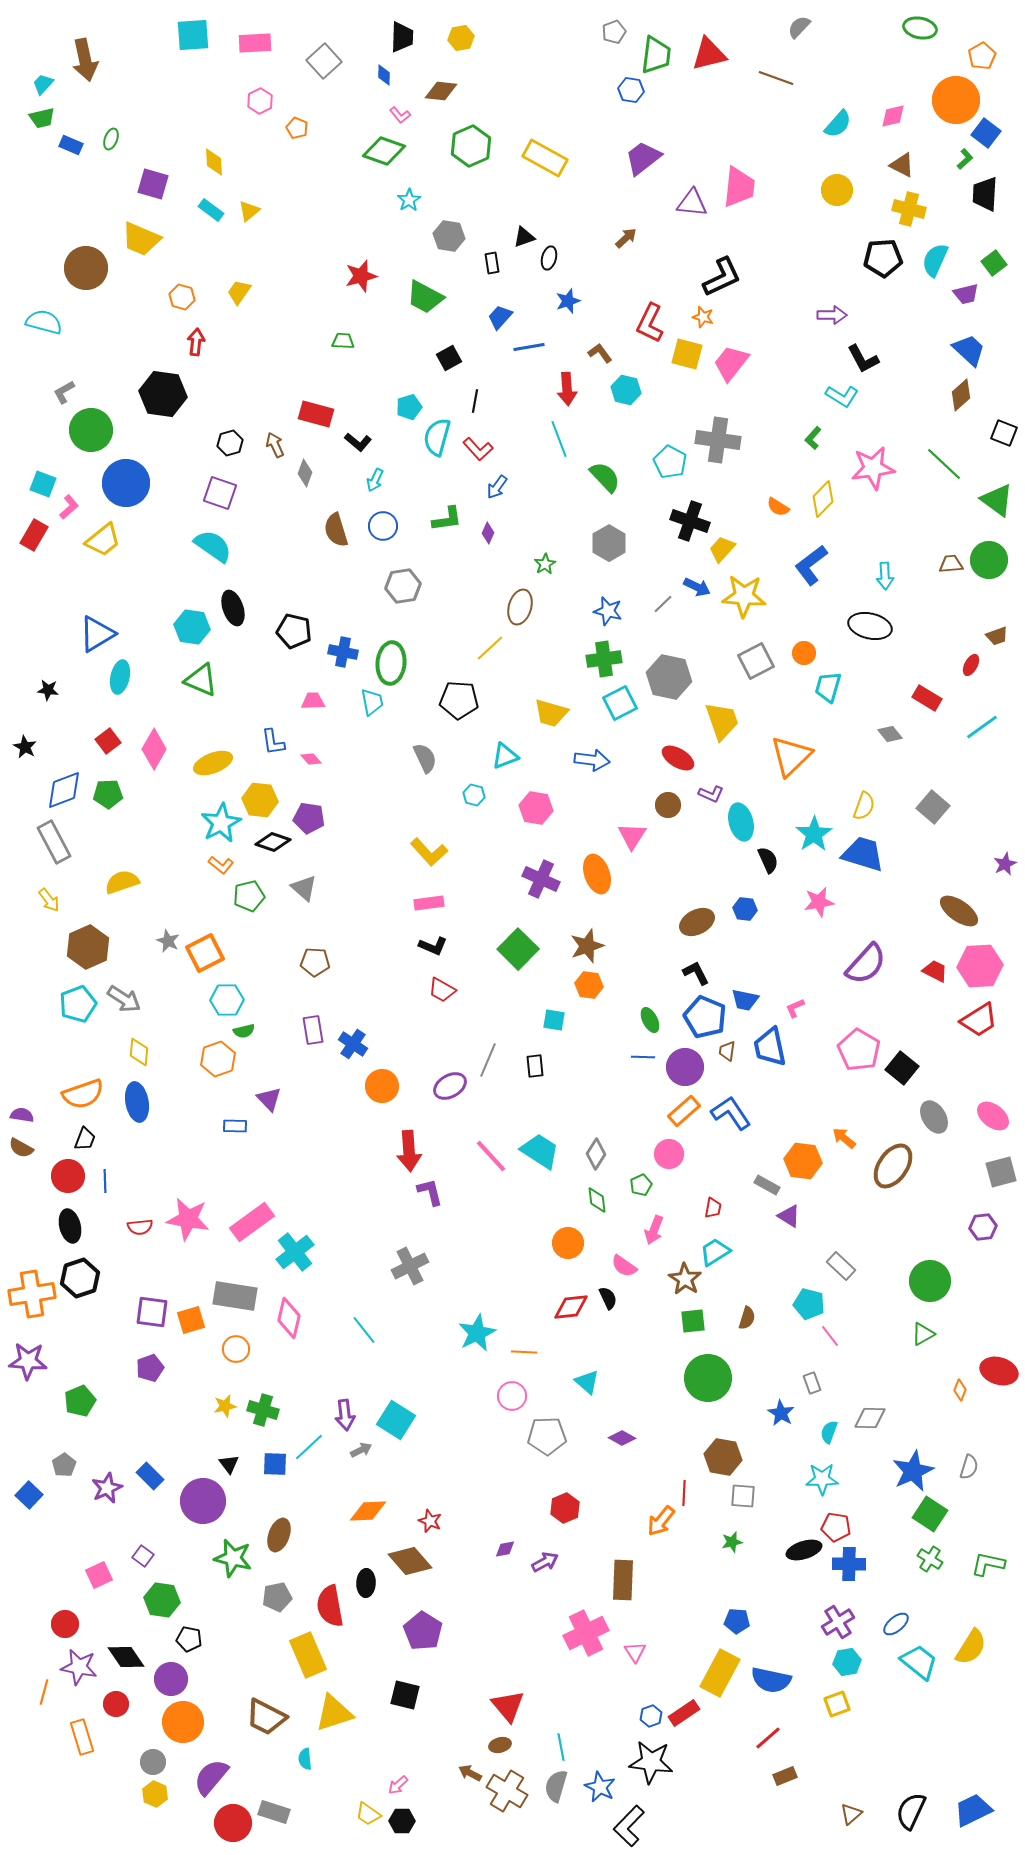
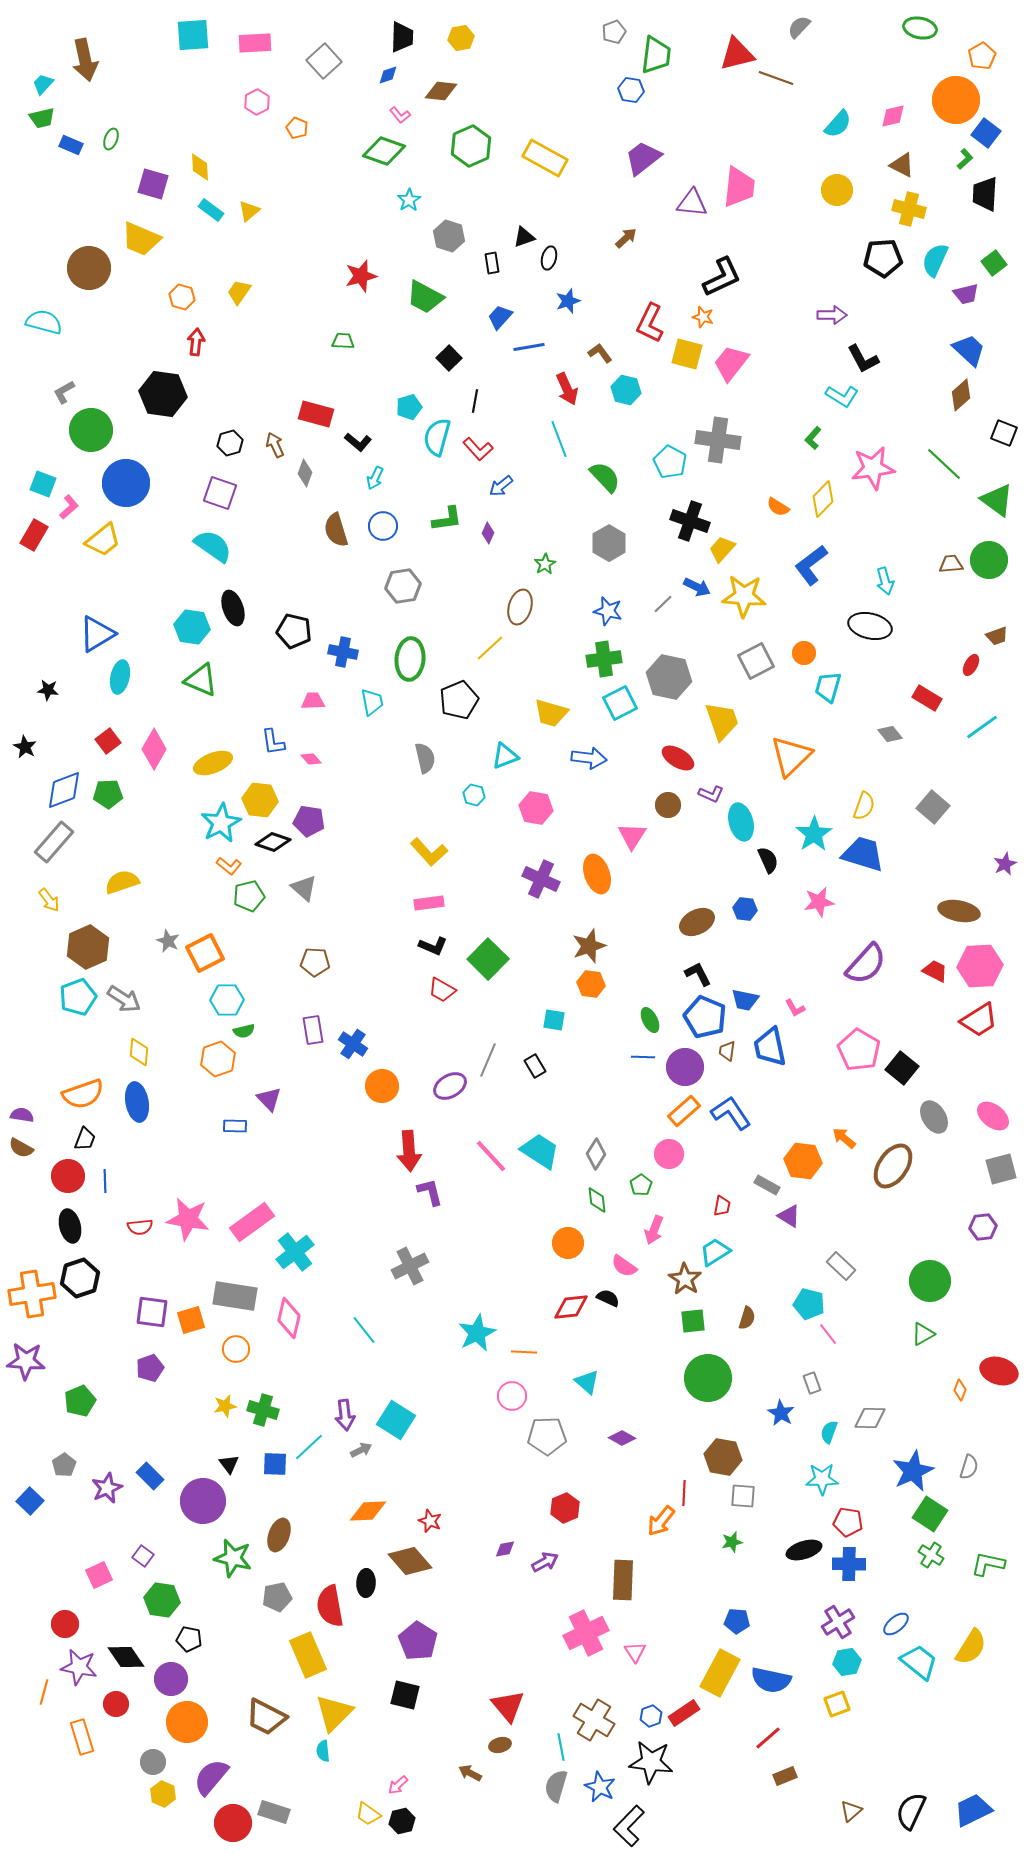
red triangle at (709, 54): moved 28 px right
blue diamond at (384, 75): moved 4 px right; rotated 70 degrees clockwise
pink hexagon at (260, 101): moved 3 px left, 1 px down
yellow diamond at (214, 162): moved 14 px left, 5 px down
gray hexagon at (449, 236): rotated 8 degrees clockwise
brown circle at (86, 268): moved 3 px right
black square at (449, 358): rotated 15 degrees counterclockwise
red arrow at (567, 389): rotated 20 degrees counterclockwise
cyan arrow at (375, 480): moved 2 px up
blue arrow at (497, 487): moved 4 px right, 1 px up; rotated 15 degrees clockwise
cyan arrow at (885, 576): moved 5 px down; rotated 12 degrees counterclockwise
green ellipse at (391, 663): moved 19 px right, 4 px up
black pentagon at (459, 700): rotated 27 degrees counterclockwise
gray semicircle at (425, 758): rotated 12 degrees clockwise
blue arrow at (592, 760): moved 3 px left, 2 px up
purple pentagon at (309, 818): moved 3 px down
gray rectangle at (54, 842): rotated 69 degrees clockwise
orange L-shape at (221, 865): moved 8 px right, 1 px down
brown ellipse at (959, 911): rotated 24 degrees counterclockwise
brown star at (587, 946): moved 2 px right
green square at (518, 949): moved 30 px left, 10 px down
black L-shape at (696, 973): moved 2 px right, 1 px down
orange hexagon at (589, 985): moved 2 px right, 1 px up
cyan pentagon at (78, 1004): moved 7 px up
pink L-shape at (795, 1008): rotated 95 degrees counterclockwise
black rectangle at (535, 1066): rotated 25 degrees counterclockwise
gray square at (1001, 1172): moved 3 px up
green pentagon at (641, 1185): rotated 10 degrees counterclockwise
red trapezoid at (713, 1208): moved 9 px right, 2 px up
black semicircle at (608, 1298): rotated 40 degrees counterclockwise
pink line at (830, 1336): moved 2 px left, 2 px up
purple star at (28, 1361): moved 2 px left
blue square at (29, 1495): moved 1 px right, 6 px down
red pentagon at (836, 1527): moved 12 px right, 5 px up
green cross at (930, 1559): moved 1 px right, 4 px up
purple pentagon at (423, 1631): moved 5 px left, 10 px down
yellow triangle at (334, 1713): rotated 27 degrees counterclockwise
orange circle at (183, 1722): moved 4 px right
cyan semicircle at (305, 1759): moved 18 px right, 8 px up
brown cross at (507, 1791): moved 87 px right, 71 px up
yellow hexagon at (155, 1794): moved 8 px right
brown triangle at (851, 1814): moved 3 px up
black hexagon at (402, 1821): rotated 15 degrees counterclockwise
